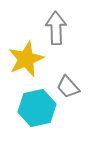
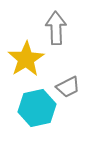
yellow star: rotated 9 degrees counterclockwise
gray trapezoid: rotated 75 degrees counterclockwise
